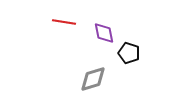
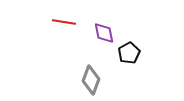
black pentagon: rotated 25 degrees clockwise
gray diamond: moved 2 px left, 1 px down; rotated 52 degrees counterclockwise
